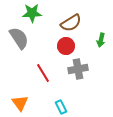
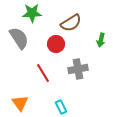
red circle: moved 10 px left, 2 px up
